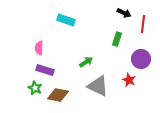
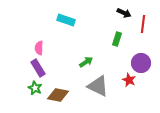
purple circle: moved 4 px down
purple rectangle: moved 7 px left, 2 px up; rotated 42 degrees clockwise
